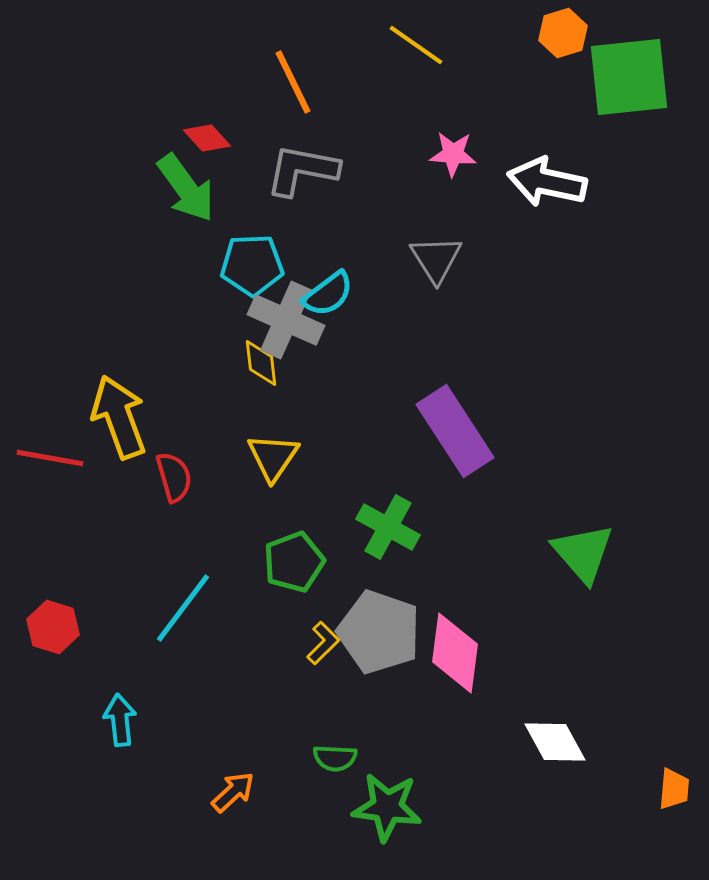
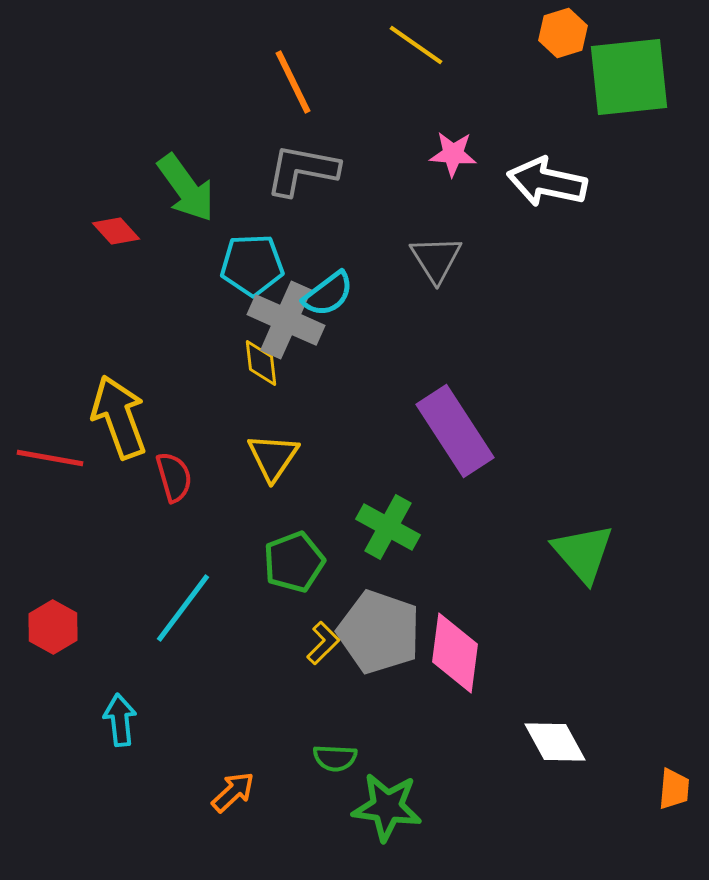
red diamond: moved 91 px left, 93 px down
red hexagon: rotated 12 degrees clockwise
